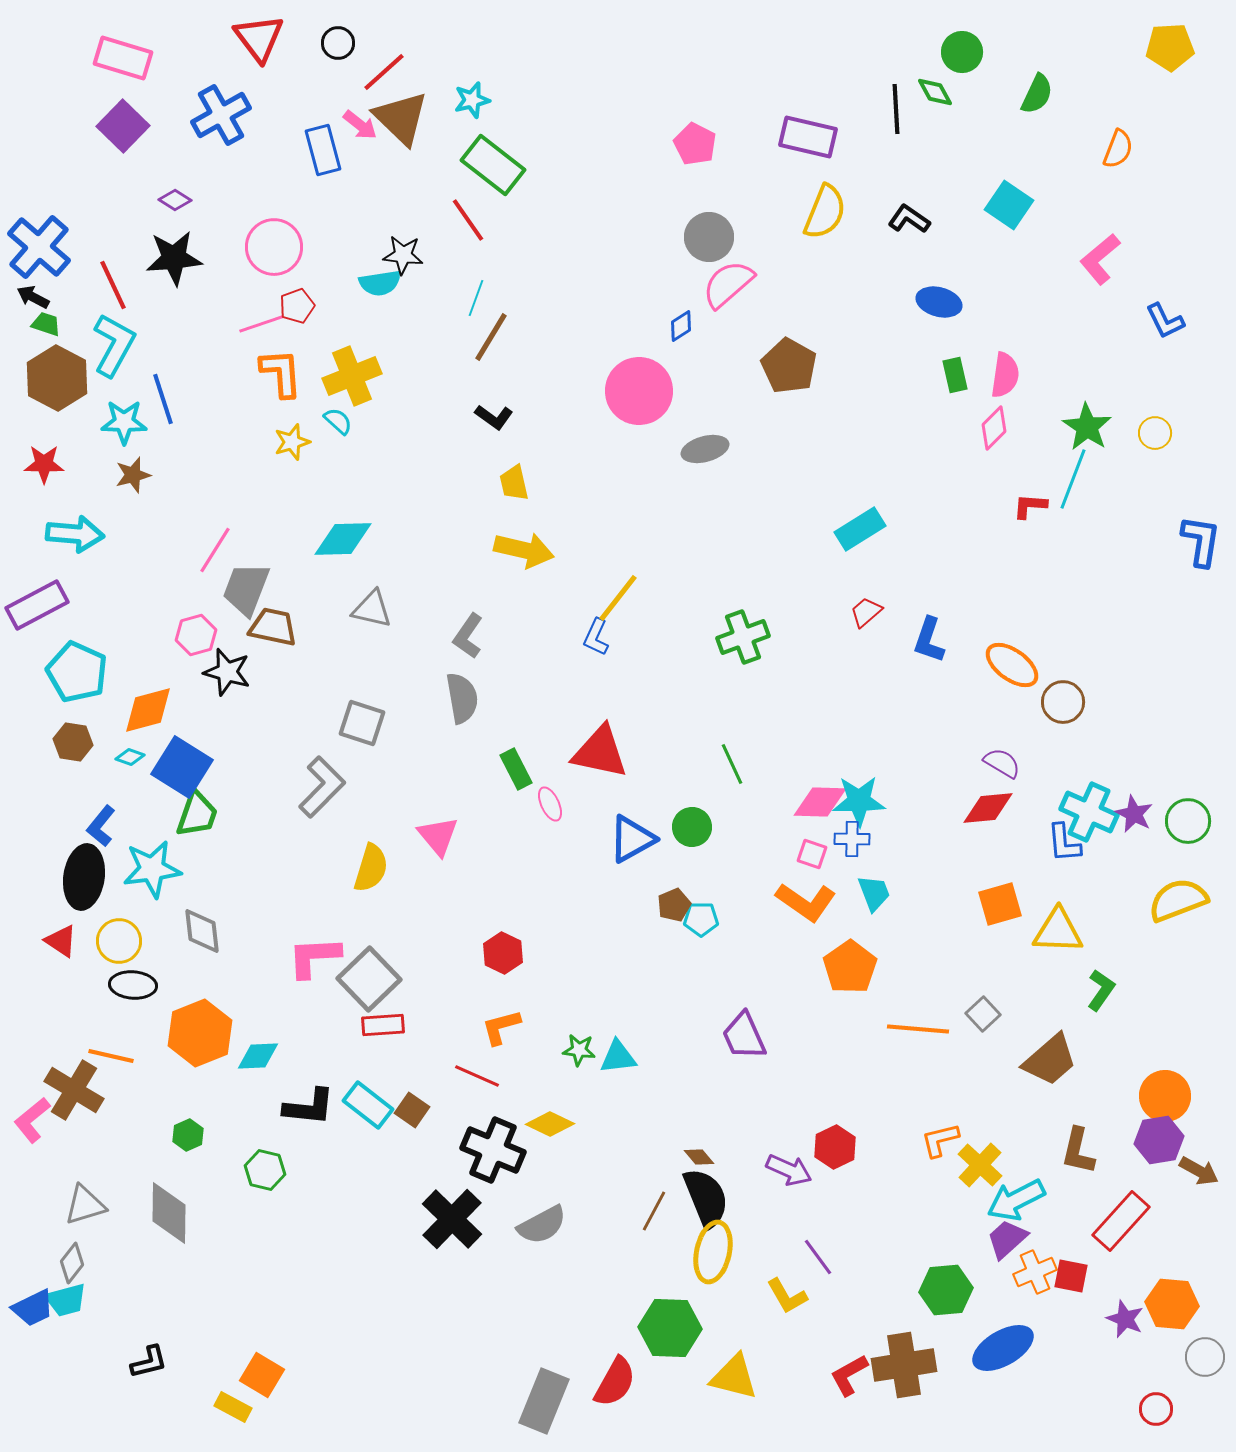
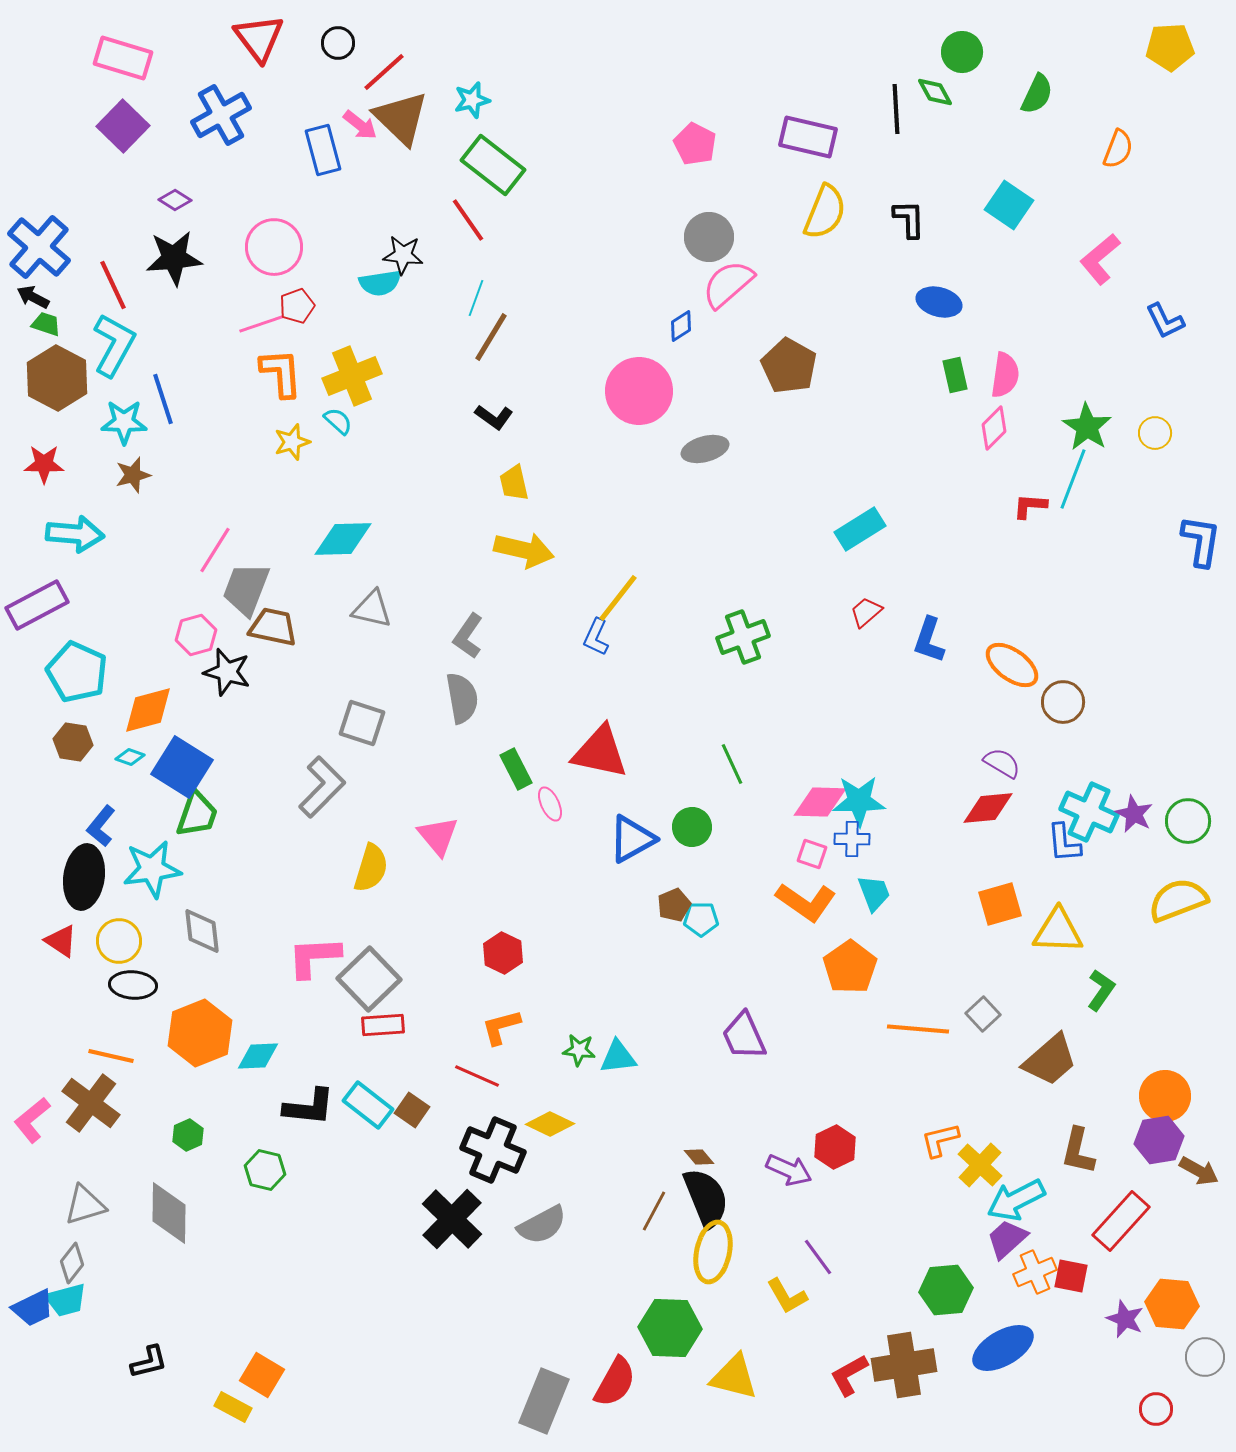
black L-shape at (909, 219): rotated 54 degrees clockwise
brown cross at (74, 1090): moved 17 px right, 13 px down; rotated 6 degrees clockwise
